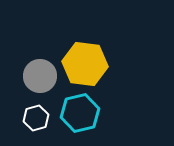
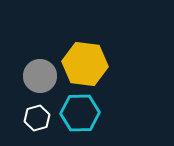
cyan hexagon: rotated 12 degrees clockwise
white hexagon: moved 1 px right
